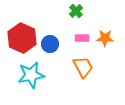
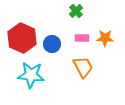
blue circle: moved 2 px right
cyan star: rotated 16 degrees clockwise
